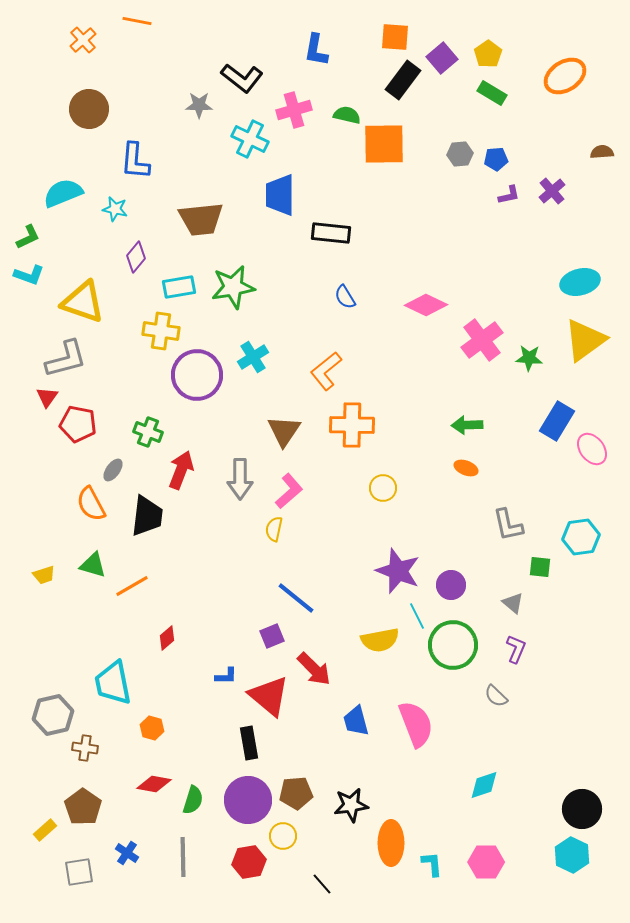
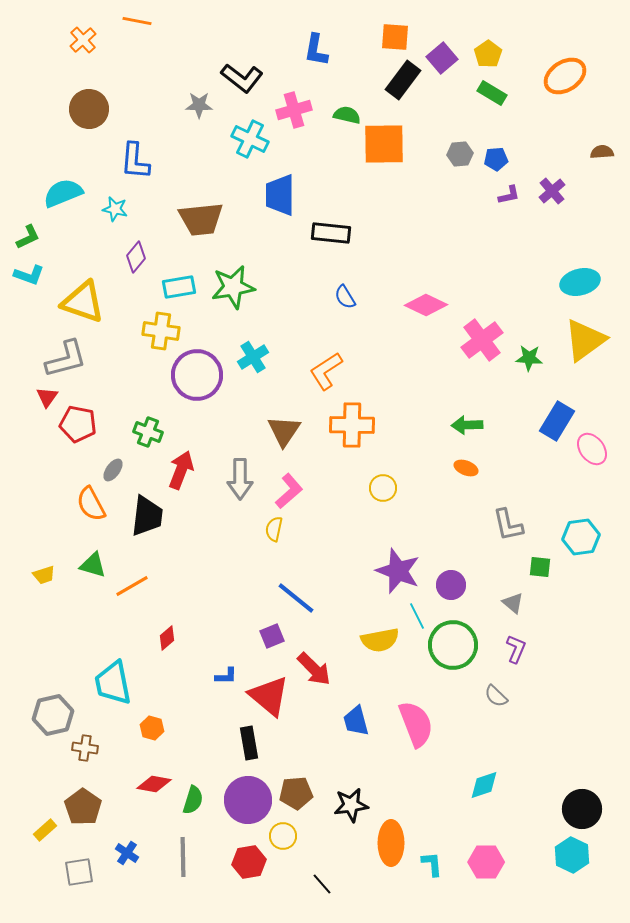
orange L-shape at (326, 371): rotated 6 degrees clockwise
